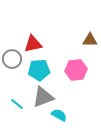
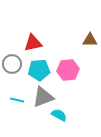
red triangle: moved 1 px up
gray circle: moved 5 px down
pink hexagon: moved 8 px left
cyan line: moved 4 px up; rotated 24 degrees counterclockwise
